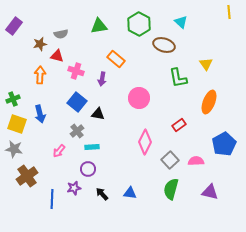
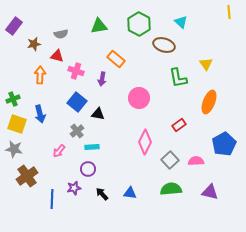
brown star: moved 6 px left
green semicircle: rotated 70 degrees clockwise
